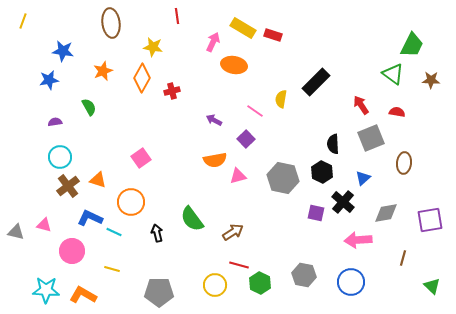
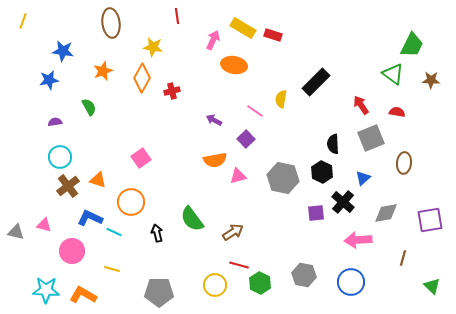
pink arrow at (213, 42): moved 2 px up
purple square at (316, 213): rotated 18 degrees counterclockwise
